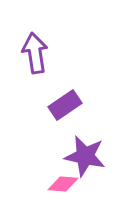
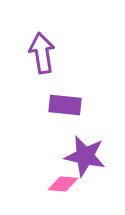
purple arrow: moved 7 px right
purple rectangle: rotated 40 degrees clockwise
